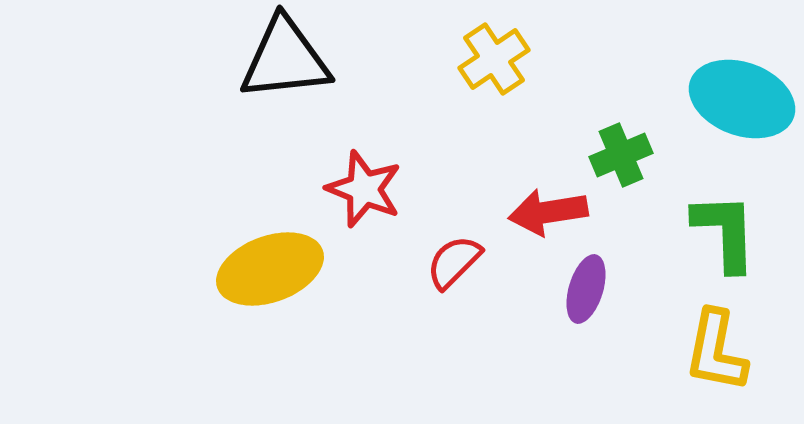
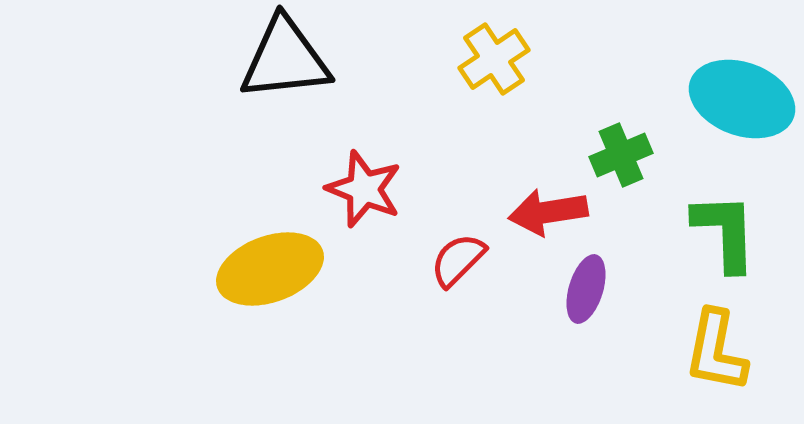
red semicircle: moved 4 px right, 2 px up
